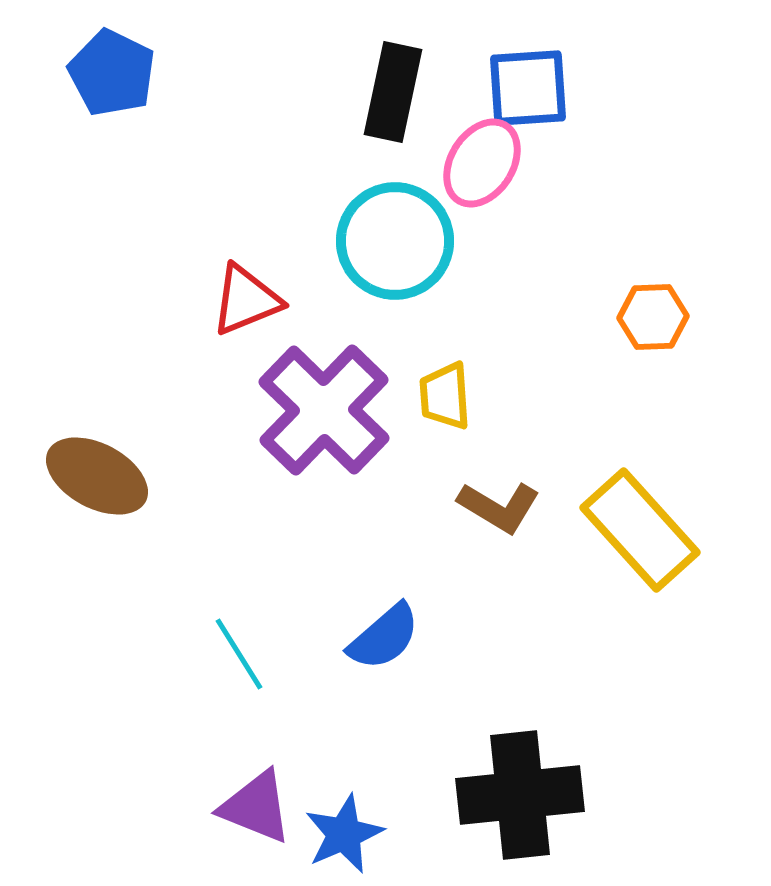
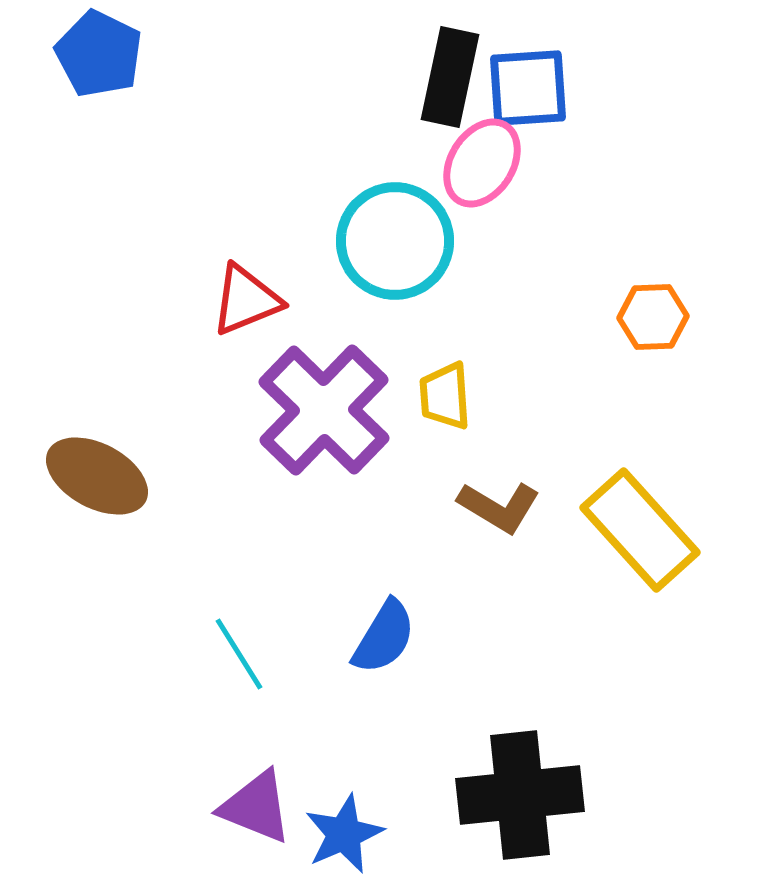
blue pentagon: moved 13 px left, 19 px up
black rectangle: moved 57 px right, 15 px up
blue semicircle: rotated 18 degrees counterclockwise
